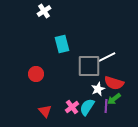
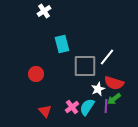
white line: rotated 24 degrees counterclockwise
gray square: moved 4 px left
